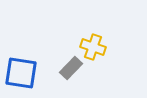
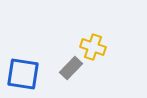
blue square: moved 2 px right, 1 px down
